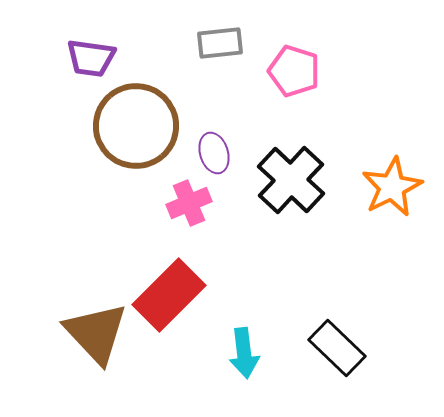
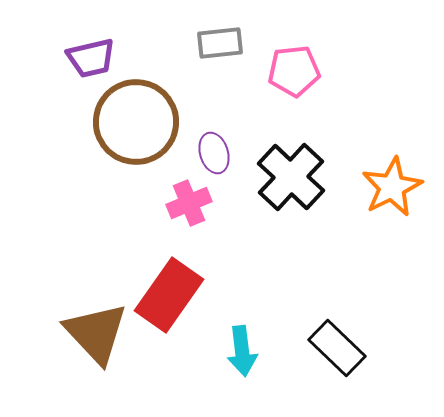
purple trapezoid: rotated 21 degrees counterclockwise
pink pentagon: rotated 24 degrees counterclockwise
brown circle: moved 4 px up
black cross: moved 3 px up
red rectangle: rotated 10 degrees counterclockwise
cyan arrow: moved 2 px left, 2 px up
